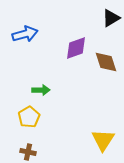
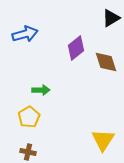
purple diamond: rotated 20 degrees counterclockwise
